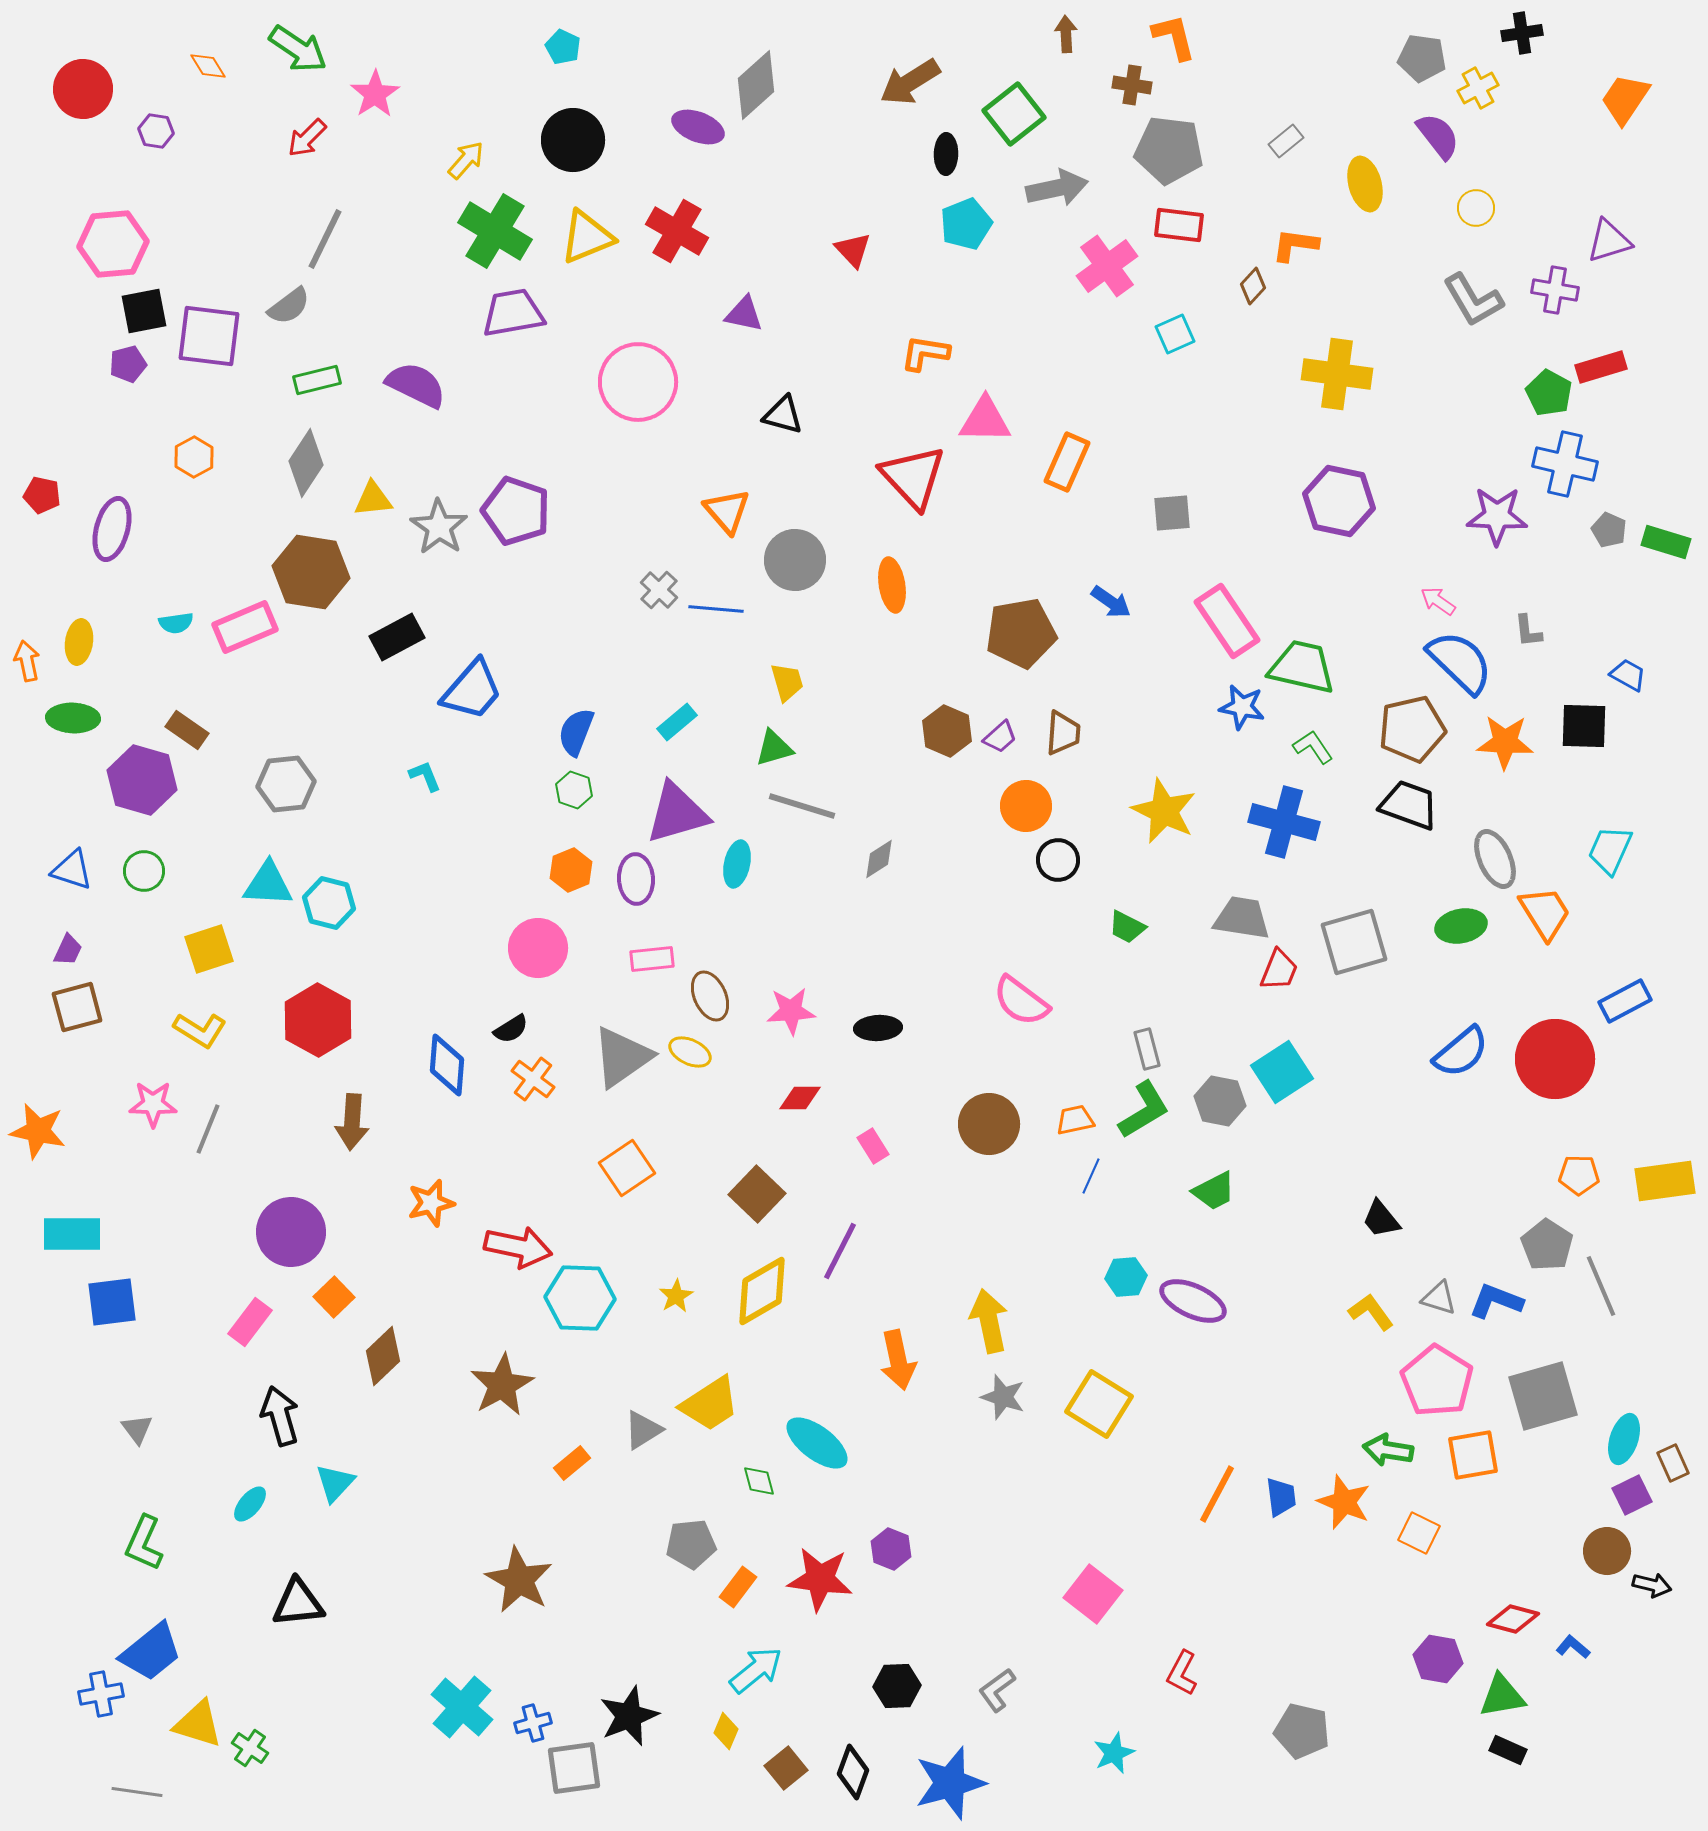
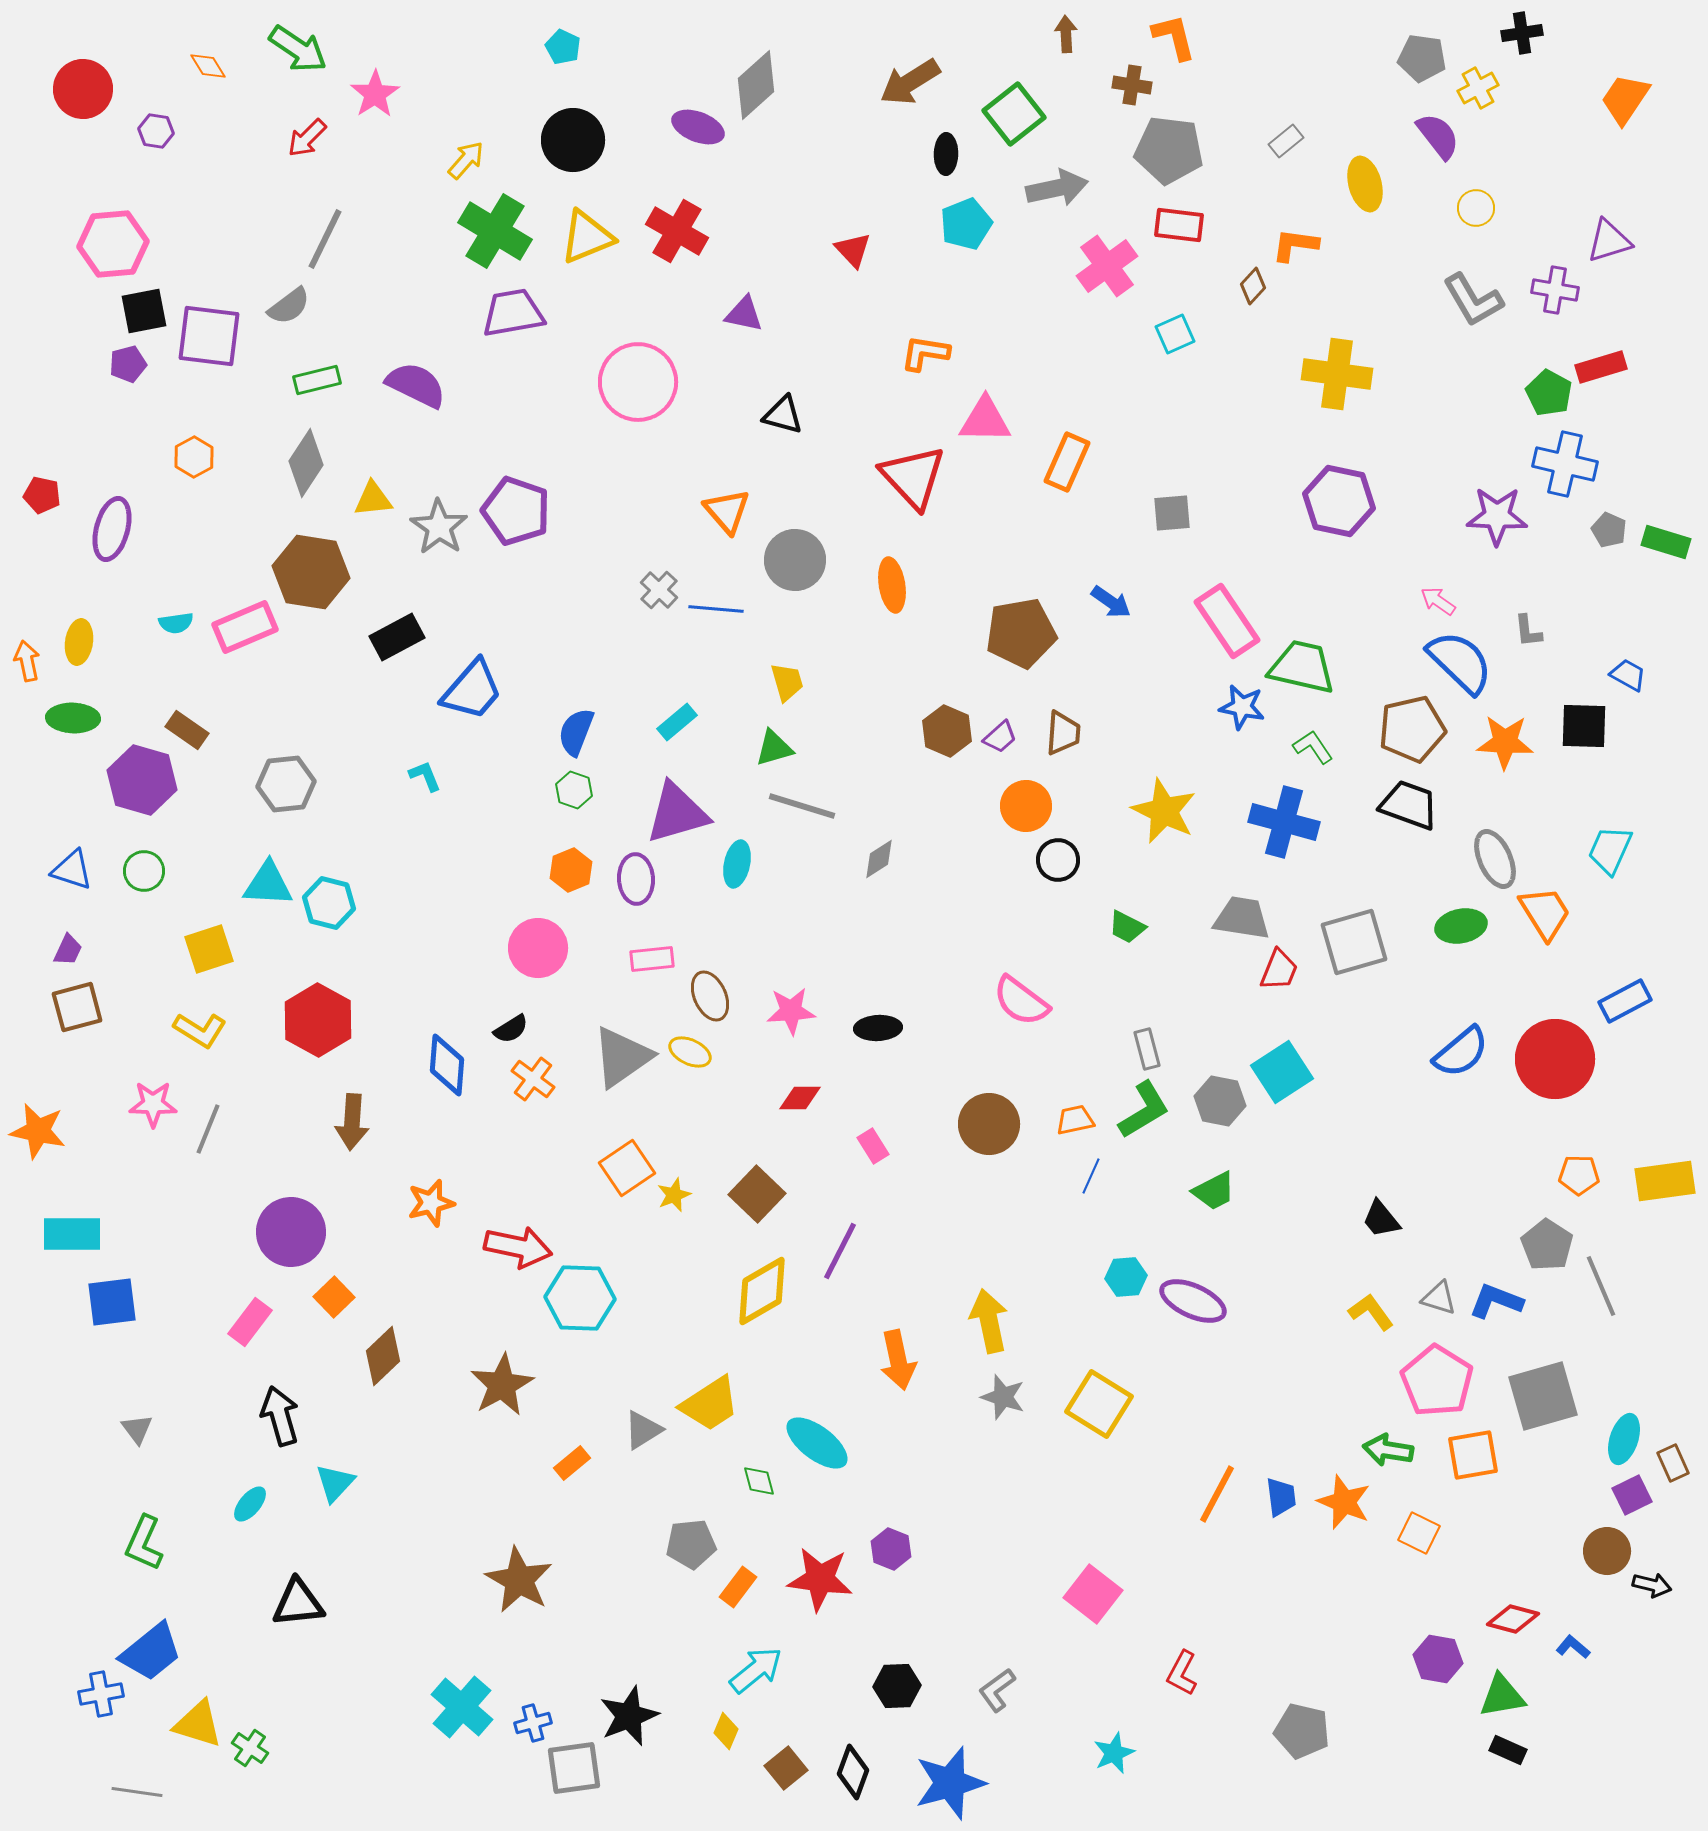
yellow star at (676, 1296): moved 2 px left, 101 px up; rotated 8 degrees clockwise
